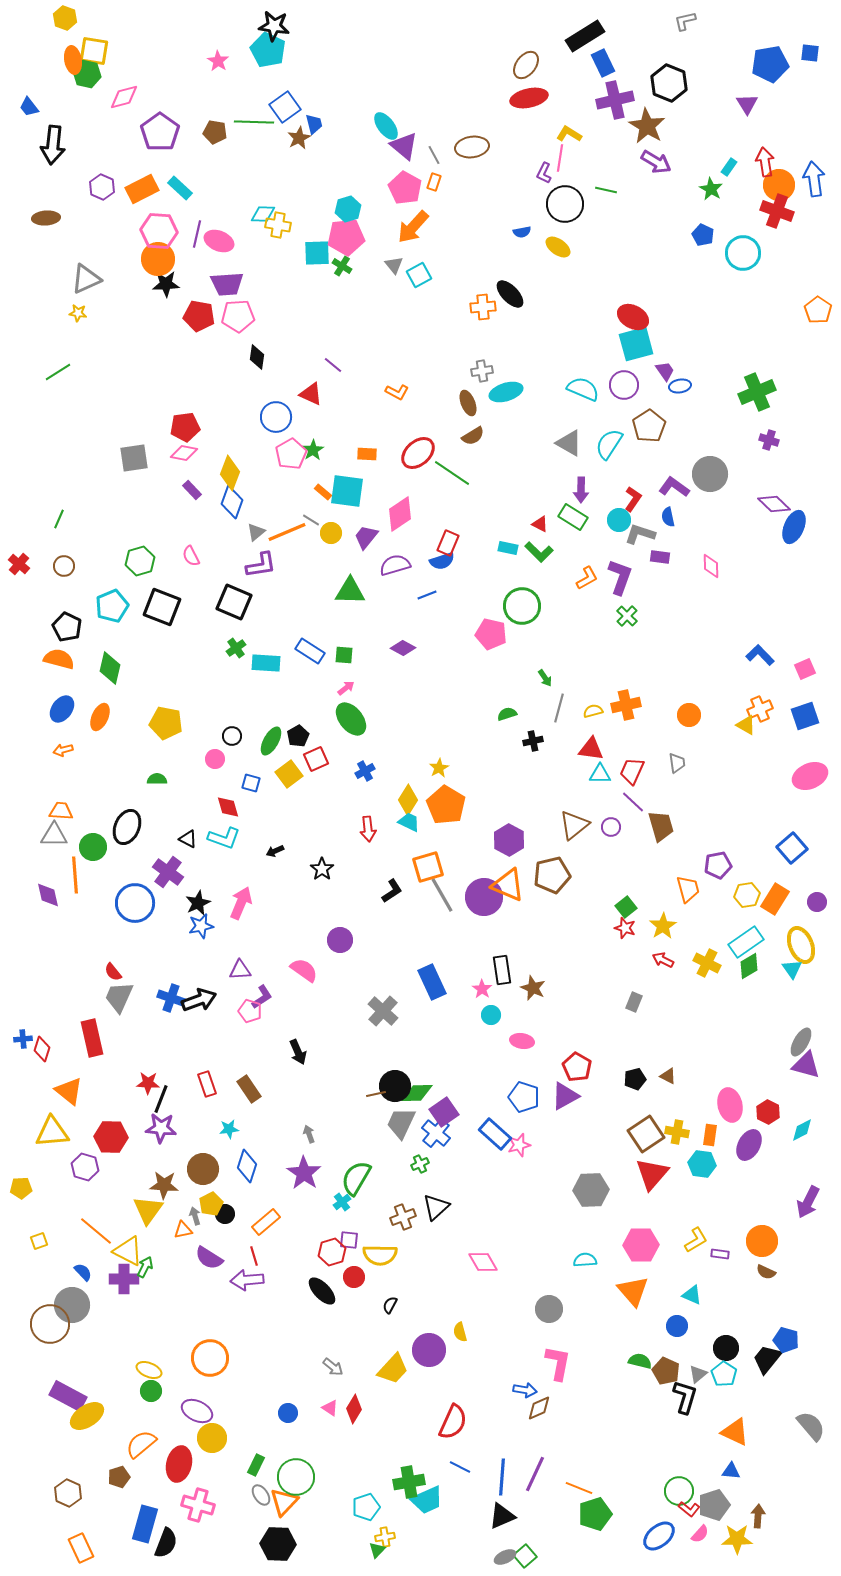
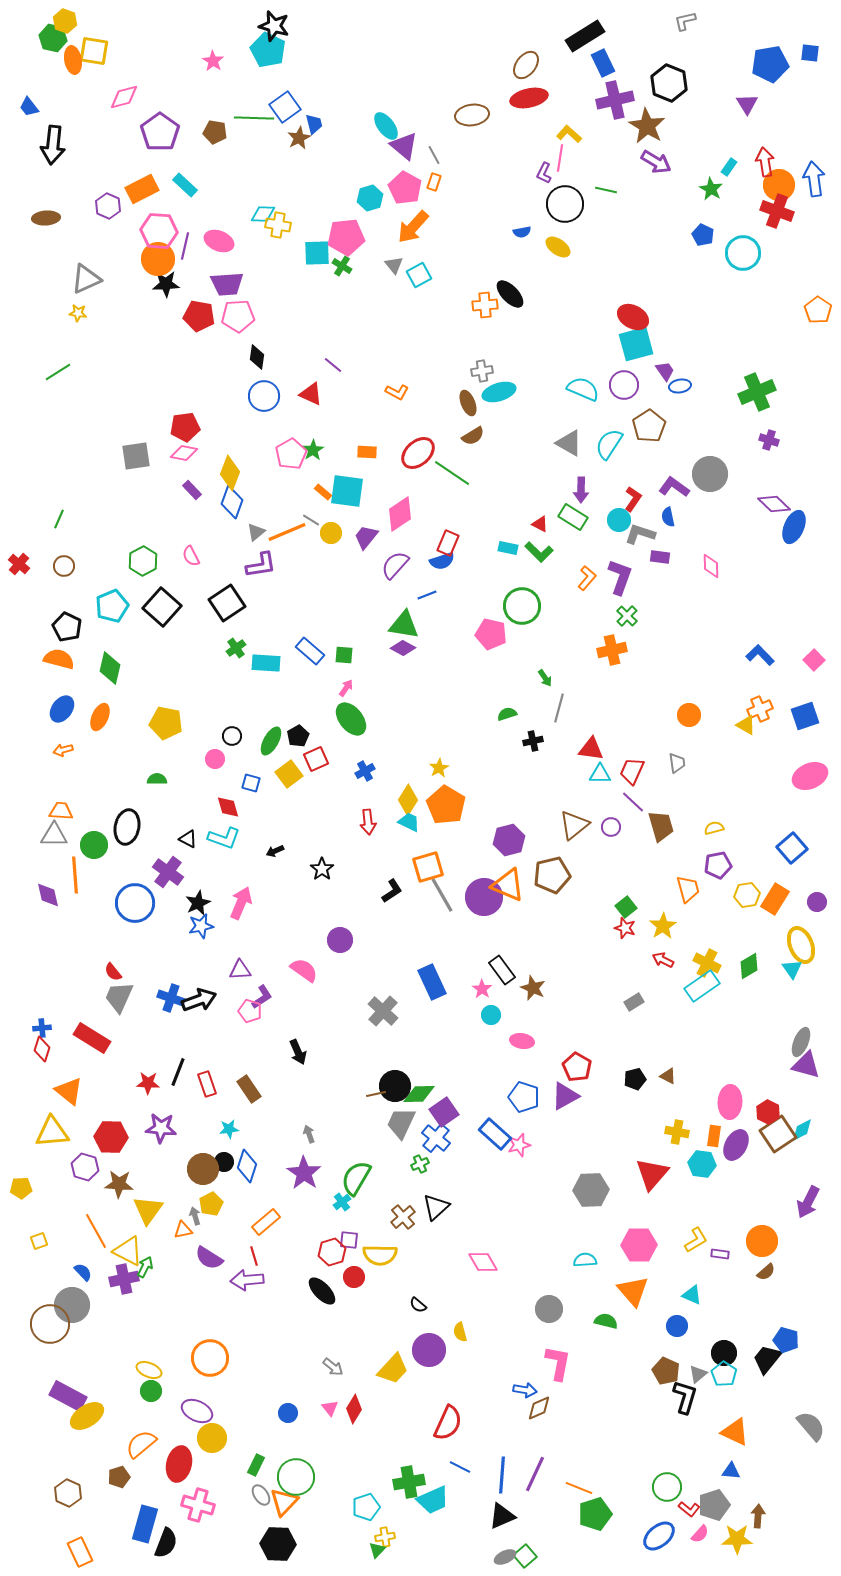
yellow hexagon at (65, 18): moved 3 px down
black star at (274, 26): rotated 8 degrees clockwise
pink star at (218, 61): moved 5 px left
green hexagon at (87, 74): moved 34 px left, 36 px up
green line at (254, 122): moved 4 px up
yellow L-shape at (569, 134): rotated 10 degrees clockwise
brown ellipse at (472, 147): moved 32 px up
purple hexagon at (102, 187): moved 6 px right, 19 px down
cyan rectangle at (180, 188): moved 5 px right, 3 px up
cyan hexagon at (348, 209): moved 22 px right, 11 px up
purple line at (197, 234): moved 12 px left, 12 px down
orange cross at (483, 307): moved 2 px right, 2 px up
cyan ellipse at (506, 392): moved 7 px left
blue circle at (276, 417): moved 12 px left, 21 px up
orange rectangle at (367, 454): moved 2 px up
gray square at (134, 458): moved 2 px right, 2 px up
green hexagon at (140, 561): moved 3 px right; rotated 12 degrees counterclockwise
purple semicircle at (395, 565): rotated 32 degrees counterclockwise
orange L-shape at (587, 578): rotated 20 degrees counterclockwise
green triangle at (350, 591): moved 54 px right, 34 px down; rotated 8 degrees clockwise
black square at (234, 602): moved 7 px left, 1 px down; rotated 33 degrees clockwise
black square at (162, 607): rotated 21 degrees clockwise
blue rectangle at (310, 651): rotated 8 degrees clockwise
pink square at (805, 669): moved 9 px right, 9 px up; rotated 20 degrees counterclockwise
pink arrow at (346, 688): rotated 18 degrees counterclockwise
orange cross at (626, 705): moved 14 px left, 55 px up
yellow semicircle at (593, 711): moved 121 px right, 117 px down
black ellipse at (127, 827): rotated 12 degrees counterclockwise
red arrow at (368, 829): moved 7 px up
purple hexagon at (509, 840): rotated 16 degrees clockwise
green circle at (93, 847): moved 1 px right, 2 px up
cyan rectangle at (746, 942): moved 44 px left, 44 px down
black rectangle at (502, 970): rotated 28 degrees counterclockwise
gray rectangle at (634, 1002): rotated 36 degrees clockwise
red rectangle at (92, 1038): rotated 45 degrees counterclockwise
blue cross at (23, 1039): moved 19 px right, 11 px up
gray ellipse at (801, 1042): rotated 8 degrees counterclockwise
green diamond at (417, 1093): moved 2 px right, 1 px down
black line at (161, 1099): moved 17 px right, 27 px up
pink ellipse at (730, 1105): moved 3 px up; rotated 16 degrees clockwise
blue cross at (436, 1133): moved 5 px down
brown square at (646, 1134): moved 132 px right
orange rectangle at (710, 1135): moved 4 px right, 1 px down
purple ellipse at (749, 1145): moved 13 px left
brown star at (164, 1185): moved 45 px left, 1 px up
black circle at (225, 1214): moved 1 px left, 52 px up
brown cross at (403, 1217): rotated 20 degrees counterclockwise
orange line at (96, 1231): rotated 21 degrees clockwise
pink hexagon at (641, 1245): moved 2 px left
brown semicircle at (766, 1272): rotated 66 degrees counterclockwise
purple cross at (124, 1279): rotated 12 degrees counterclockwise
black semicircle at (390, 1305): moved 28 px right; rotated 78 degrees counterclockwise
black circle at (726, 1348): moved 2 px left, 5 px down
green semicircle at (640, 1361): moved 34 px left, 40 px up
pink triangle at (330, 1408): rotated 18 degrees clockwise
red semicircle at (453, 1422): moved 5 px left, 1 px down
blue line at (502, 1477): moved 2 px up
green circle at (679, 1491): moved 12 px left, 4 px up
cyan trapezoid at (427, 1500): moved 6 px right
orange rectangle at (81, 1548): moved 1 px left, 4 px down
